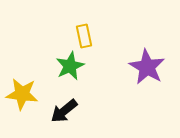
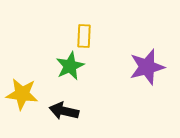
yellow rectangle: rotated 15 degrees clockwise
purple star: rotated 27 degrees clockwise
black arrow: rotated 52 degrees clockwise
